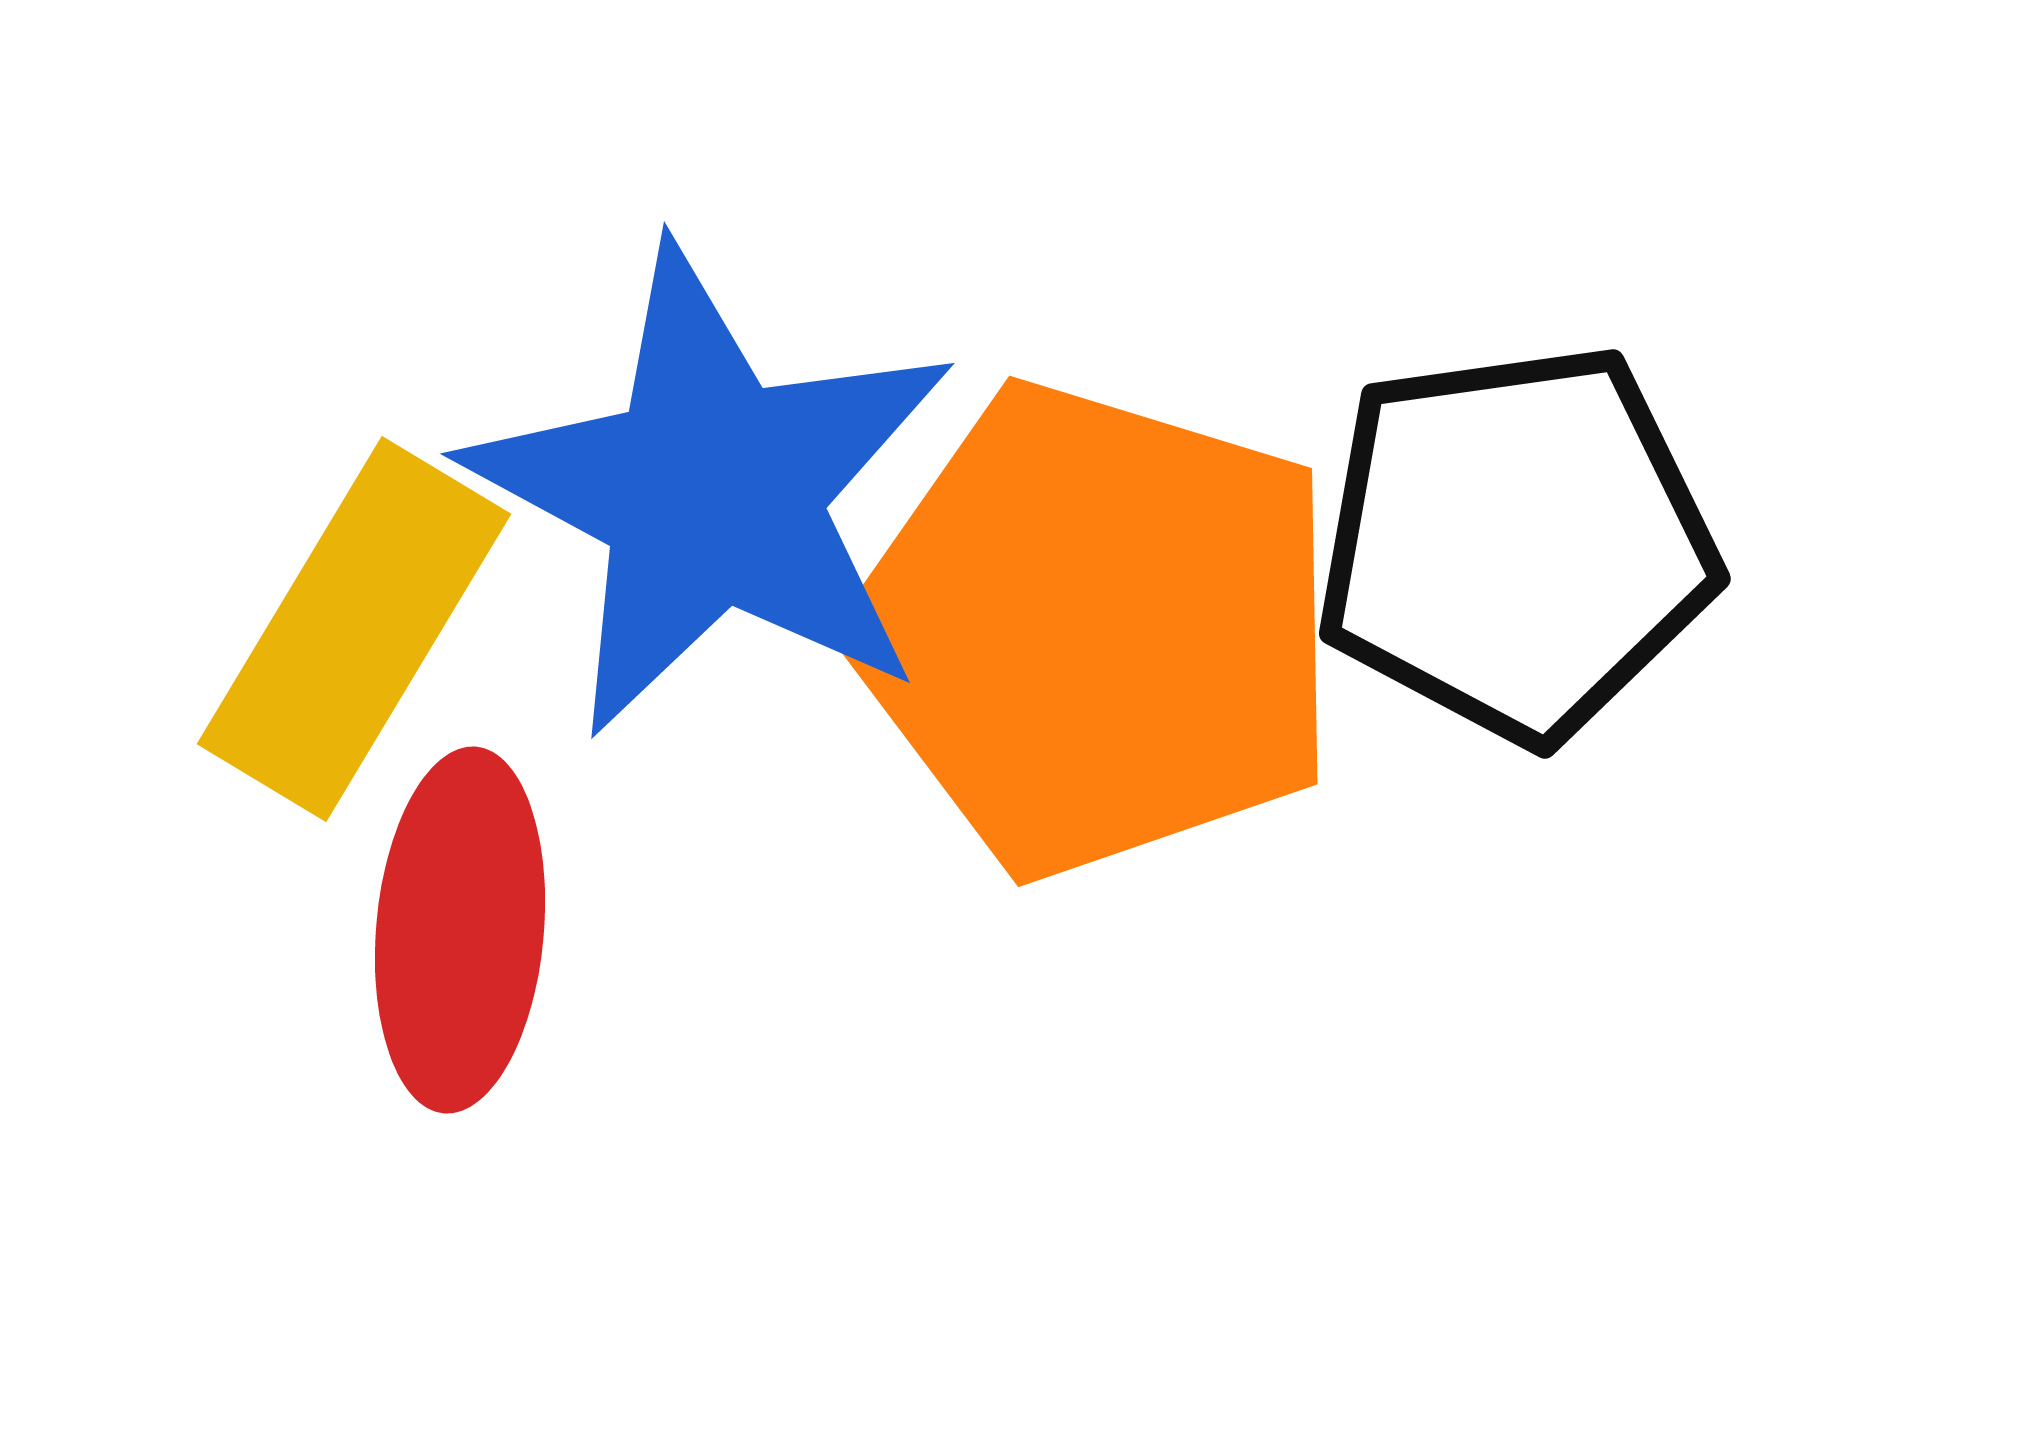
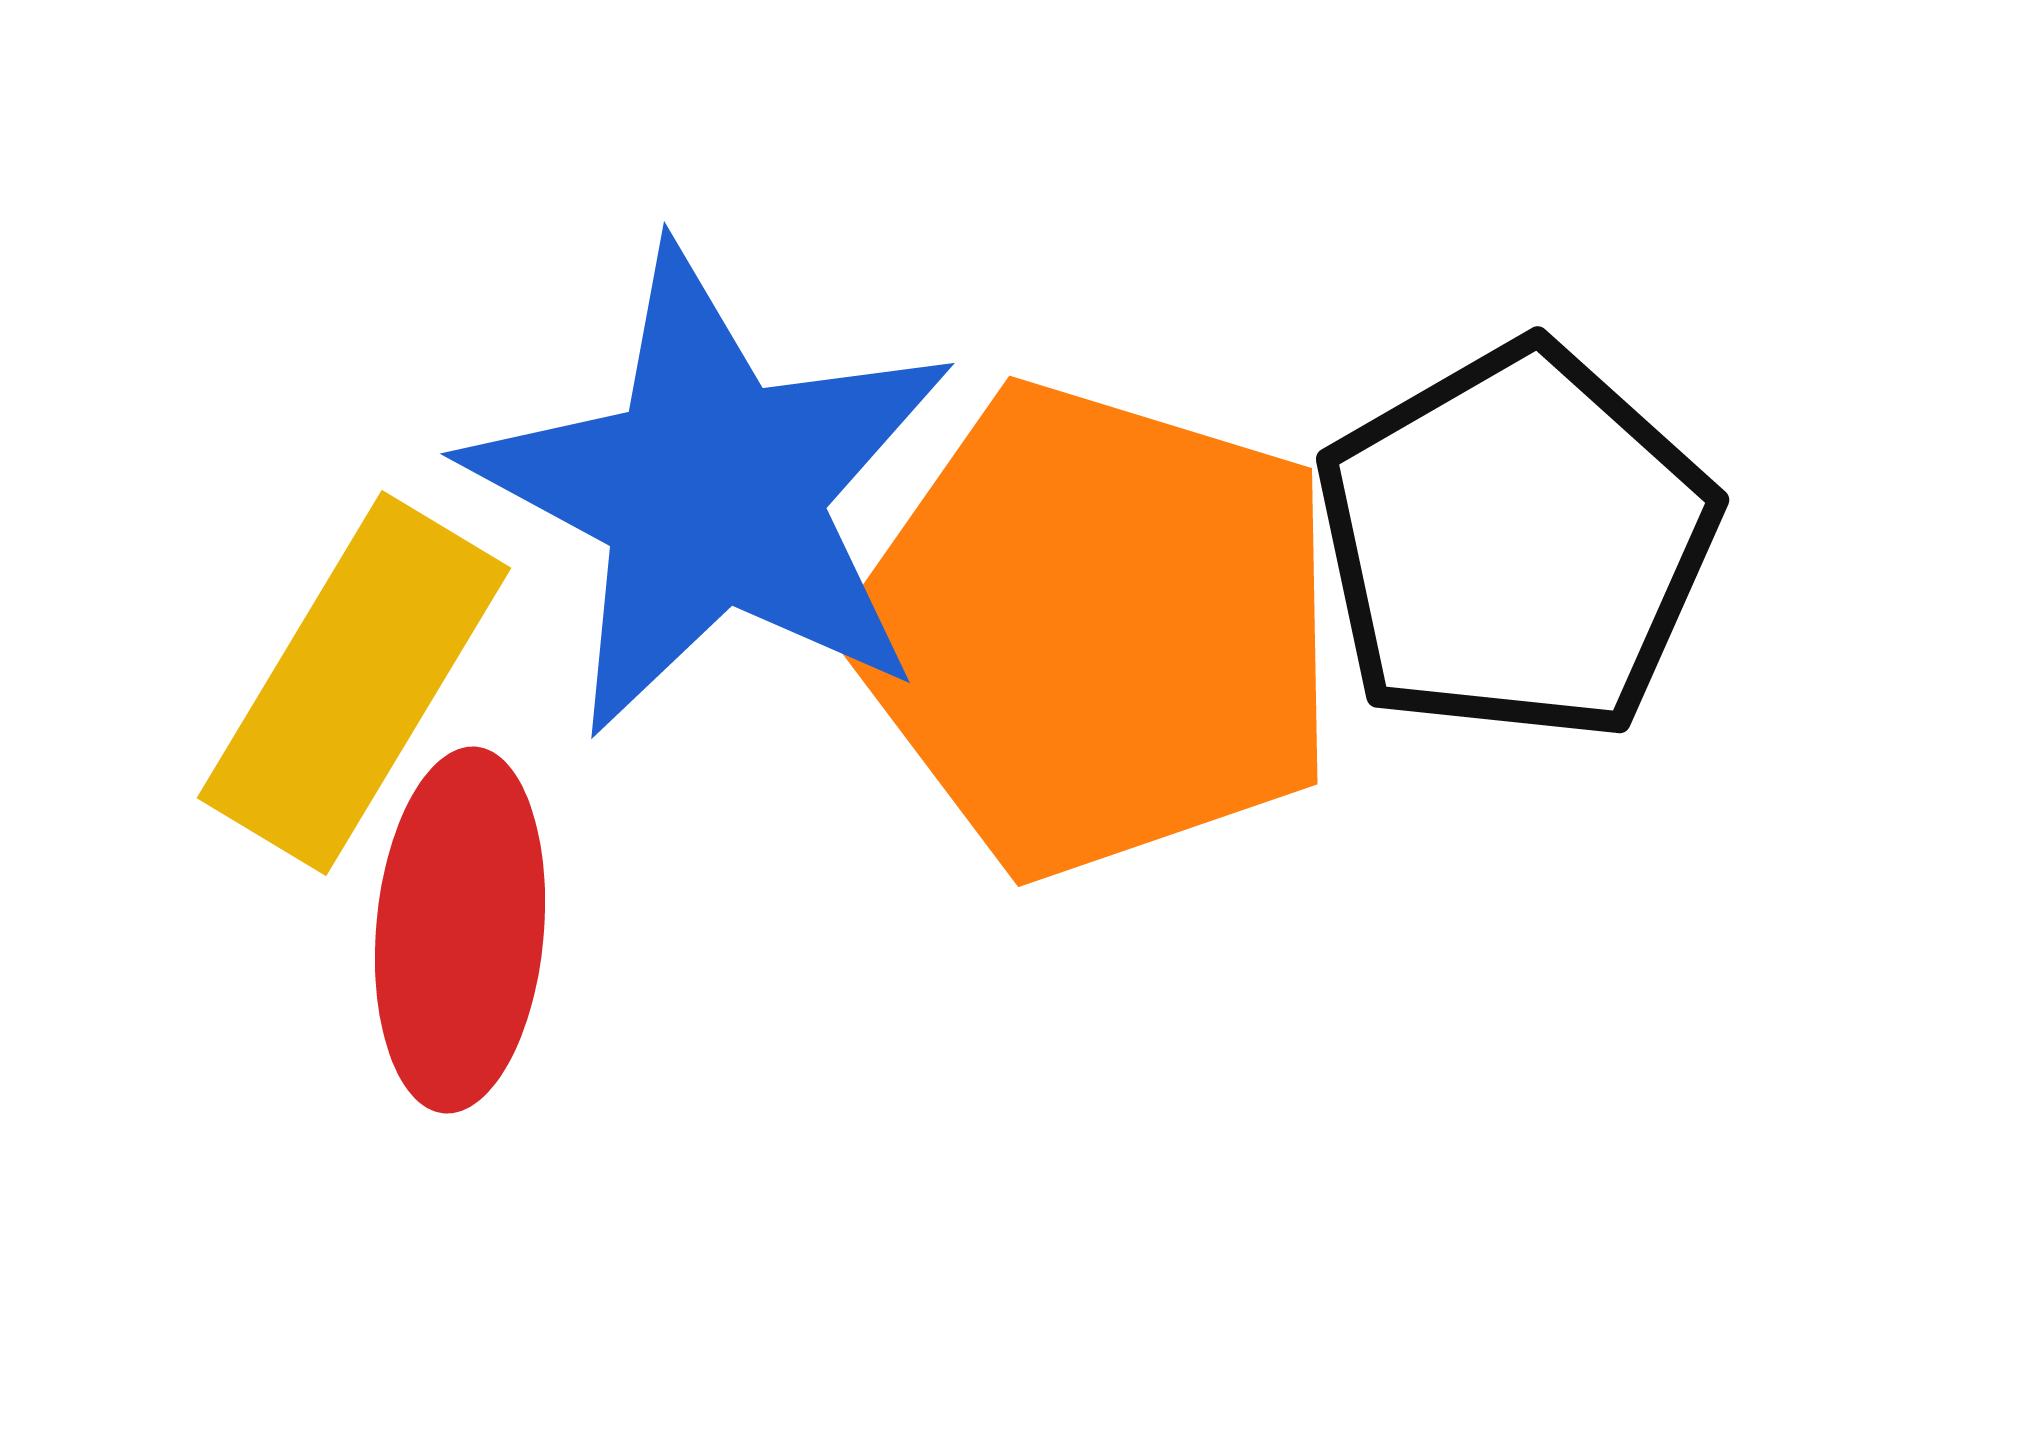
black pentagon: rotated 22 degrees counterclockwise
yellow rectangle: moved 54 px down
